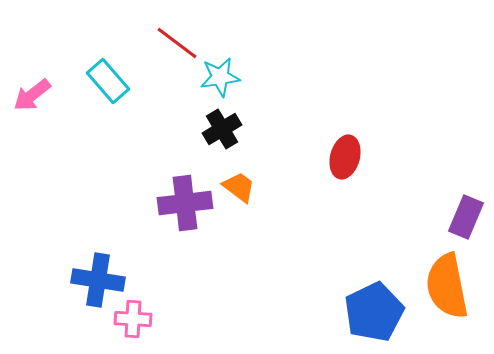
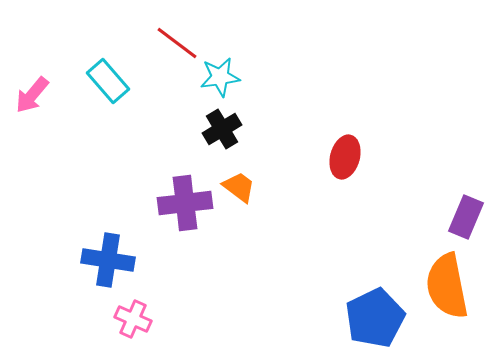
pink arrow: rotated 12 degrees counterclockwise
blue cross: moved 10 px right, 20 px up
blue pentagon: moved 1 px right, 6 px down
pink cross: rotated 21 degrees clockwise
